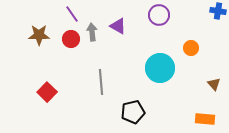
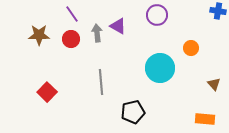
purple circle: moved 2 px left
gray arrow: moved 5 px right, 1 px down
